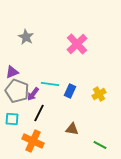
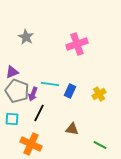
pink cross: rotated 25 degrees clockwise
purple arrow: rotated 16 degrees counterclockwise
orange cross: moved 2 px left, 3 px down
